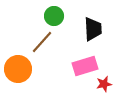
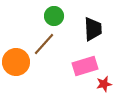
brown line: moved 2 px right, 2 px down
orange circle: moved 2 px left, 7 px up
